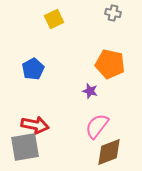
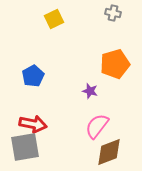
orange pentagon: moved 5 px right; rotated 28 degrees counterclockwise
blue pentagon: moved 7 px down
red arrow: moved 2 px left, 1 px up
